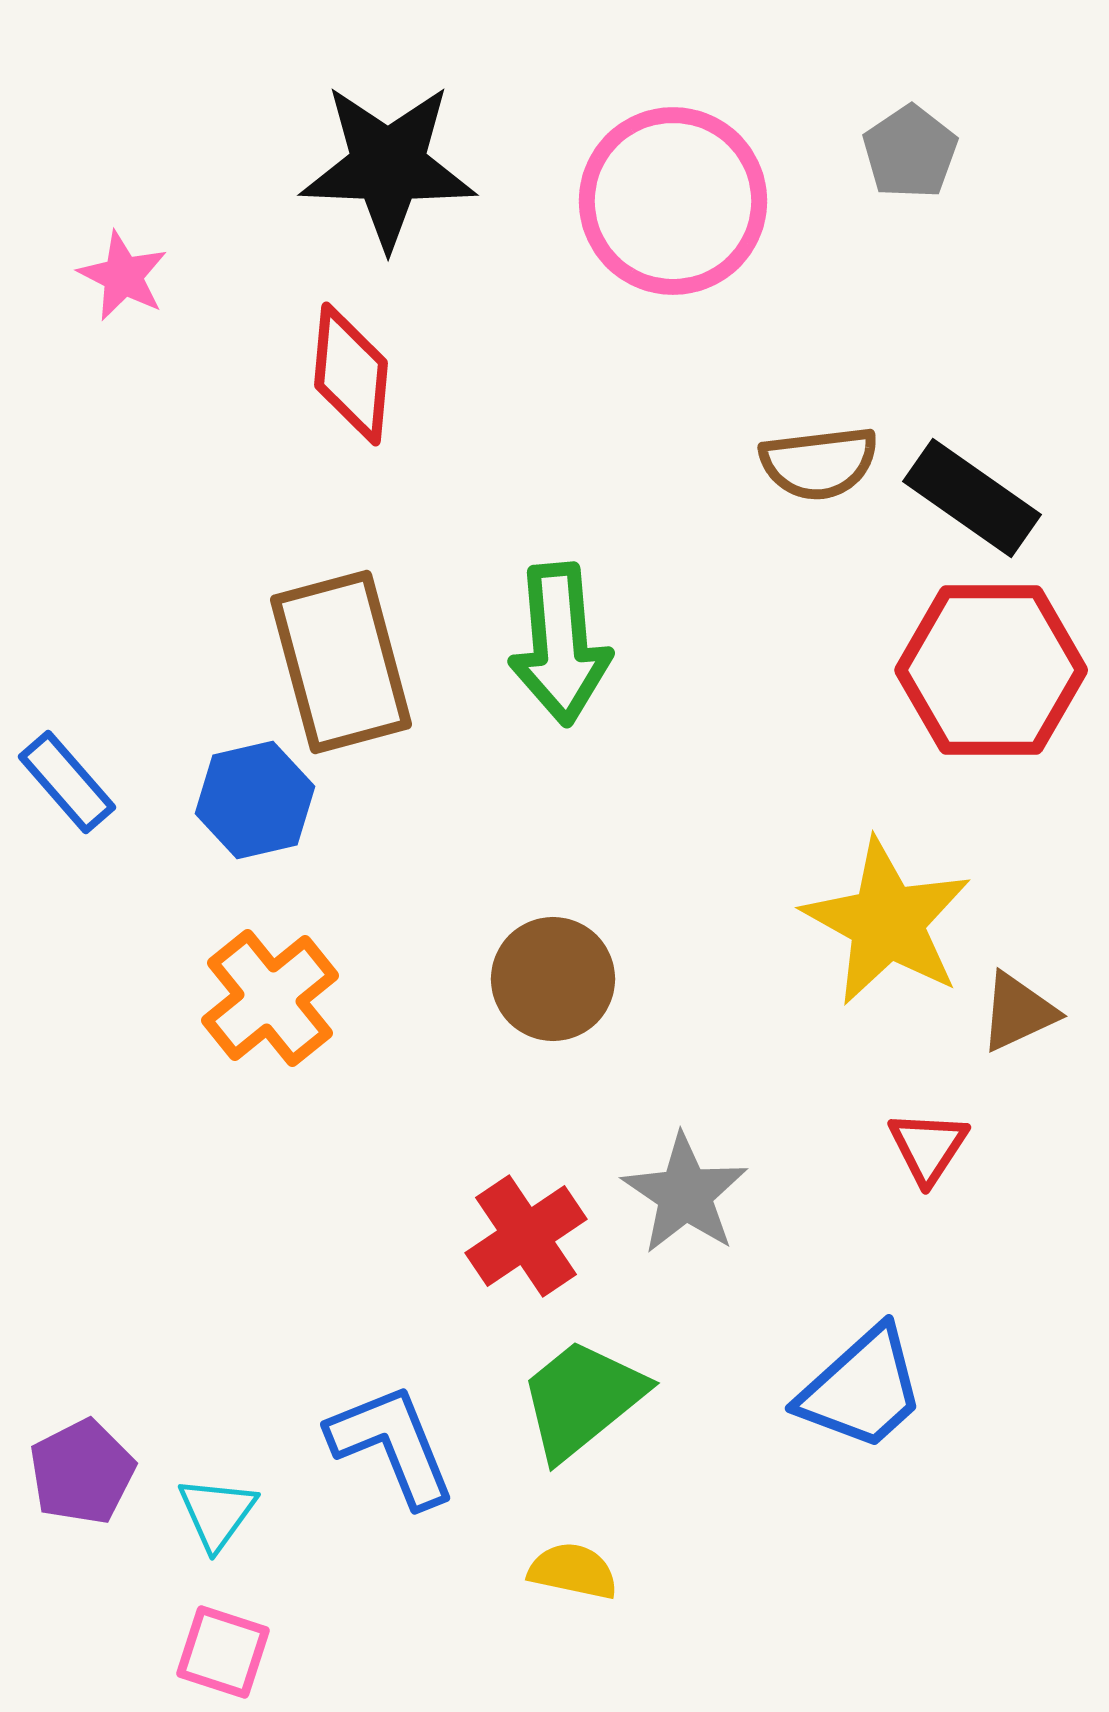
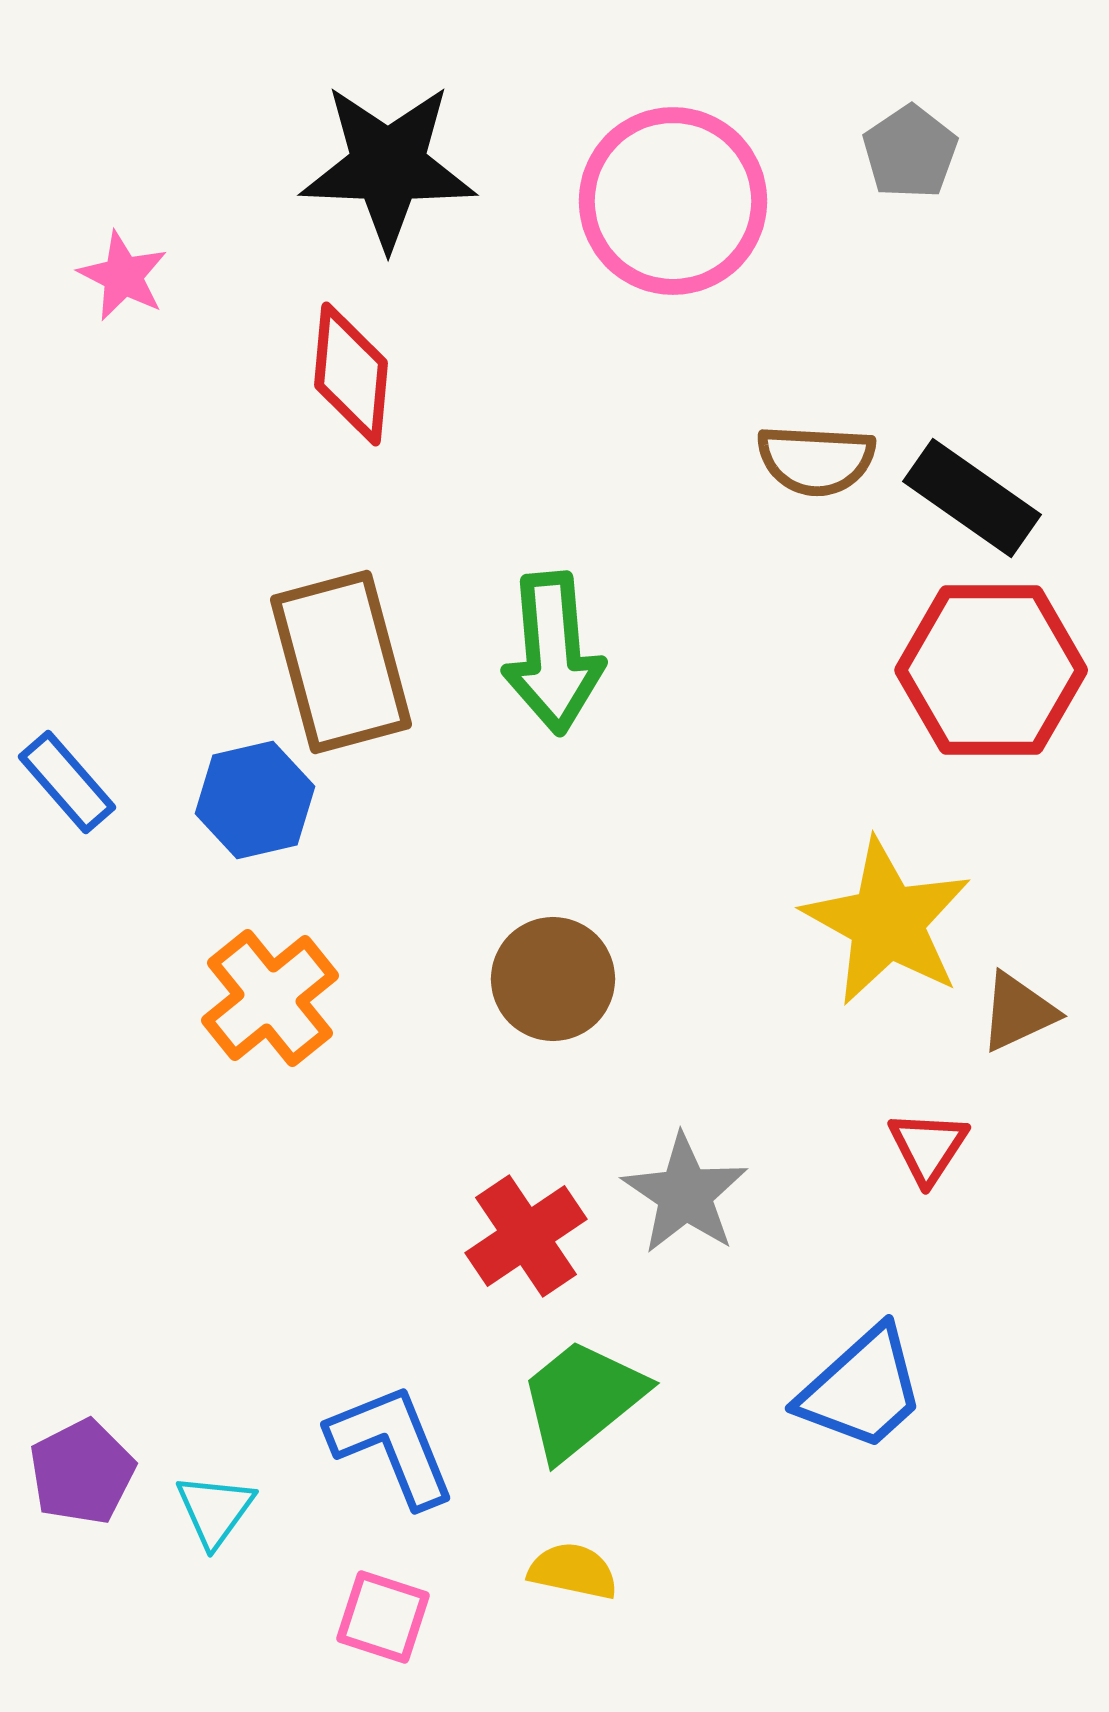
brown semicircle: moved 3 px left, 3 px up; rotated 10 degrees clockwise
green arrow: moved 7 px left, 9 px down
cyan triangle: moved 2 px left, 3 px up
pink square: moved 160 px right, 35 px up
